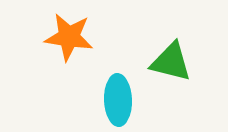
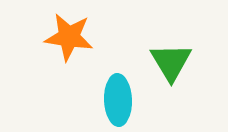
green triangle: rotated 45 degrees clockwise
